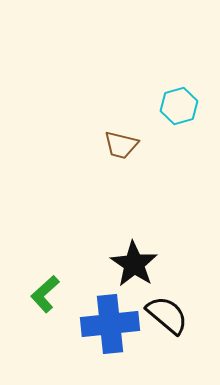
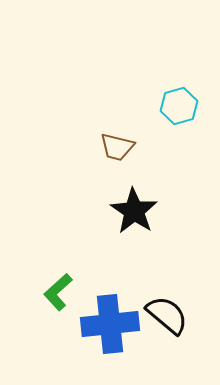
brown trapezoid: moved 4 px left, 2 px down
black star: moved 53 px up
green L-shape: moved 13 px right, 2 px up
